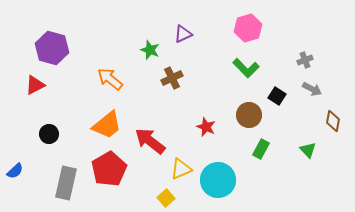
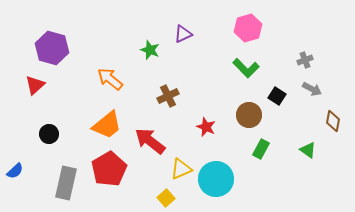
brown cross: moved 4 px left, 18 px down
red triangle: rotated 15 degrees counterclockwise
green triangle: rotated 12 degrees counterclockwise
cyan circle: moved 2 px left, 1 px up
